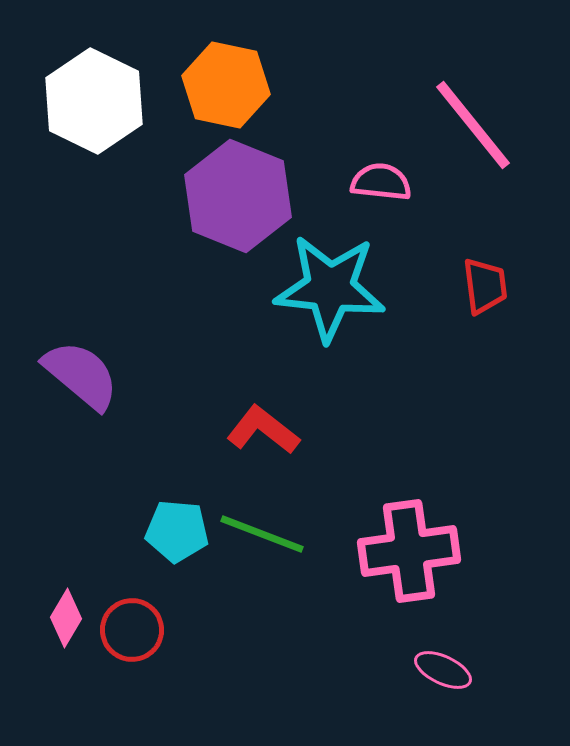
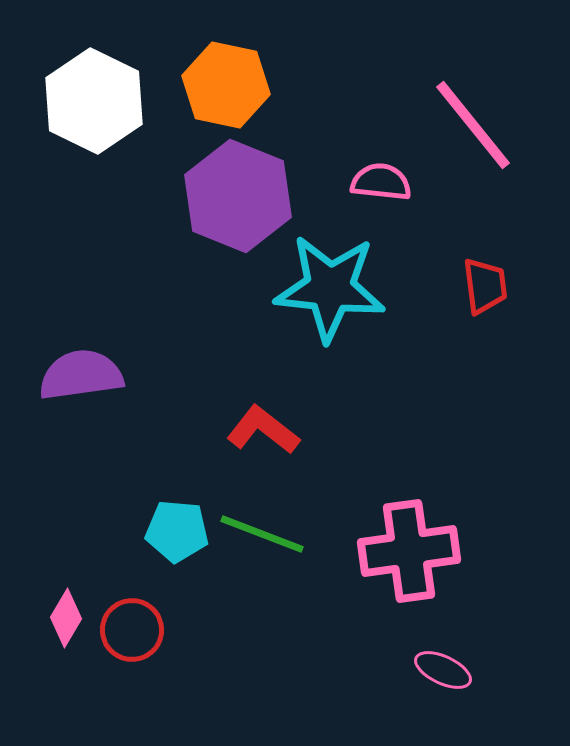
purple semicircle: rotated 48 degrees counterclockwise
